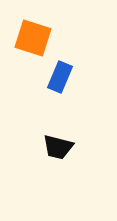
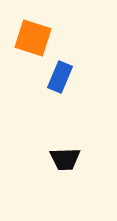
black trapezoid: moved 7 px right, 12 px down; rotated 16 degrees counterclockwise
